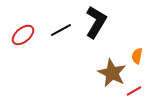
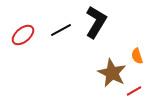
orange semicircle: rotated 28 degrees counterclockwise
